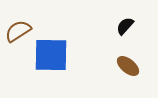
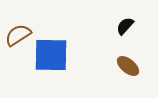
brown semicircle: moved 4 px down
